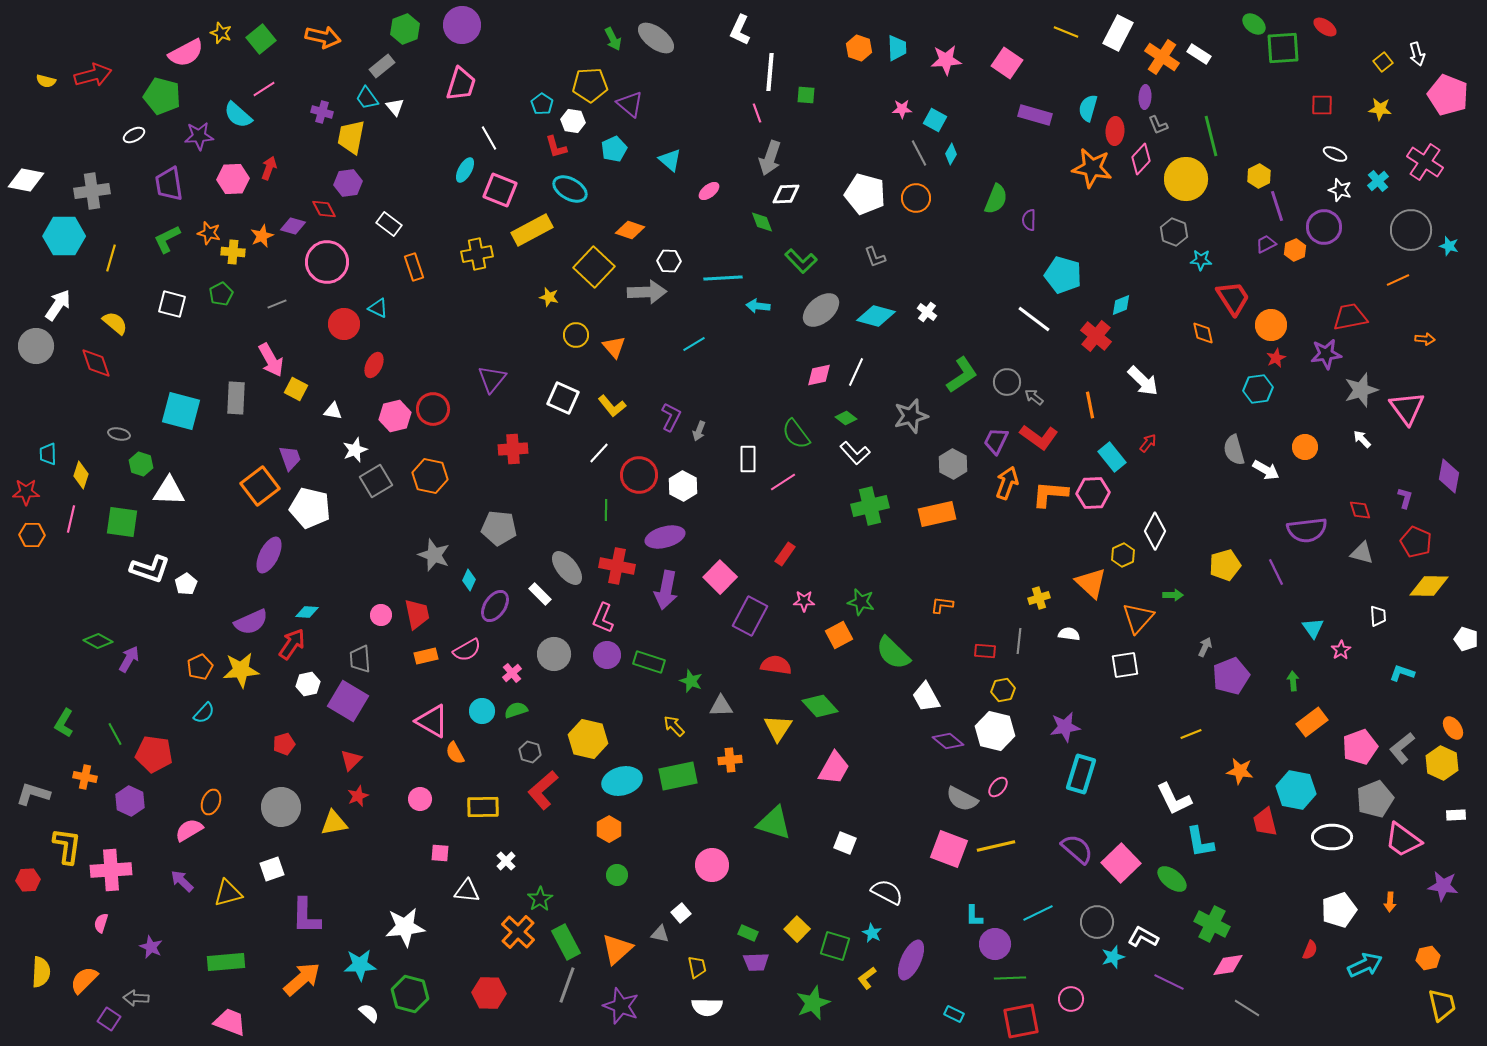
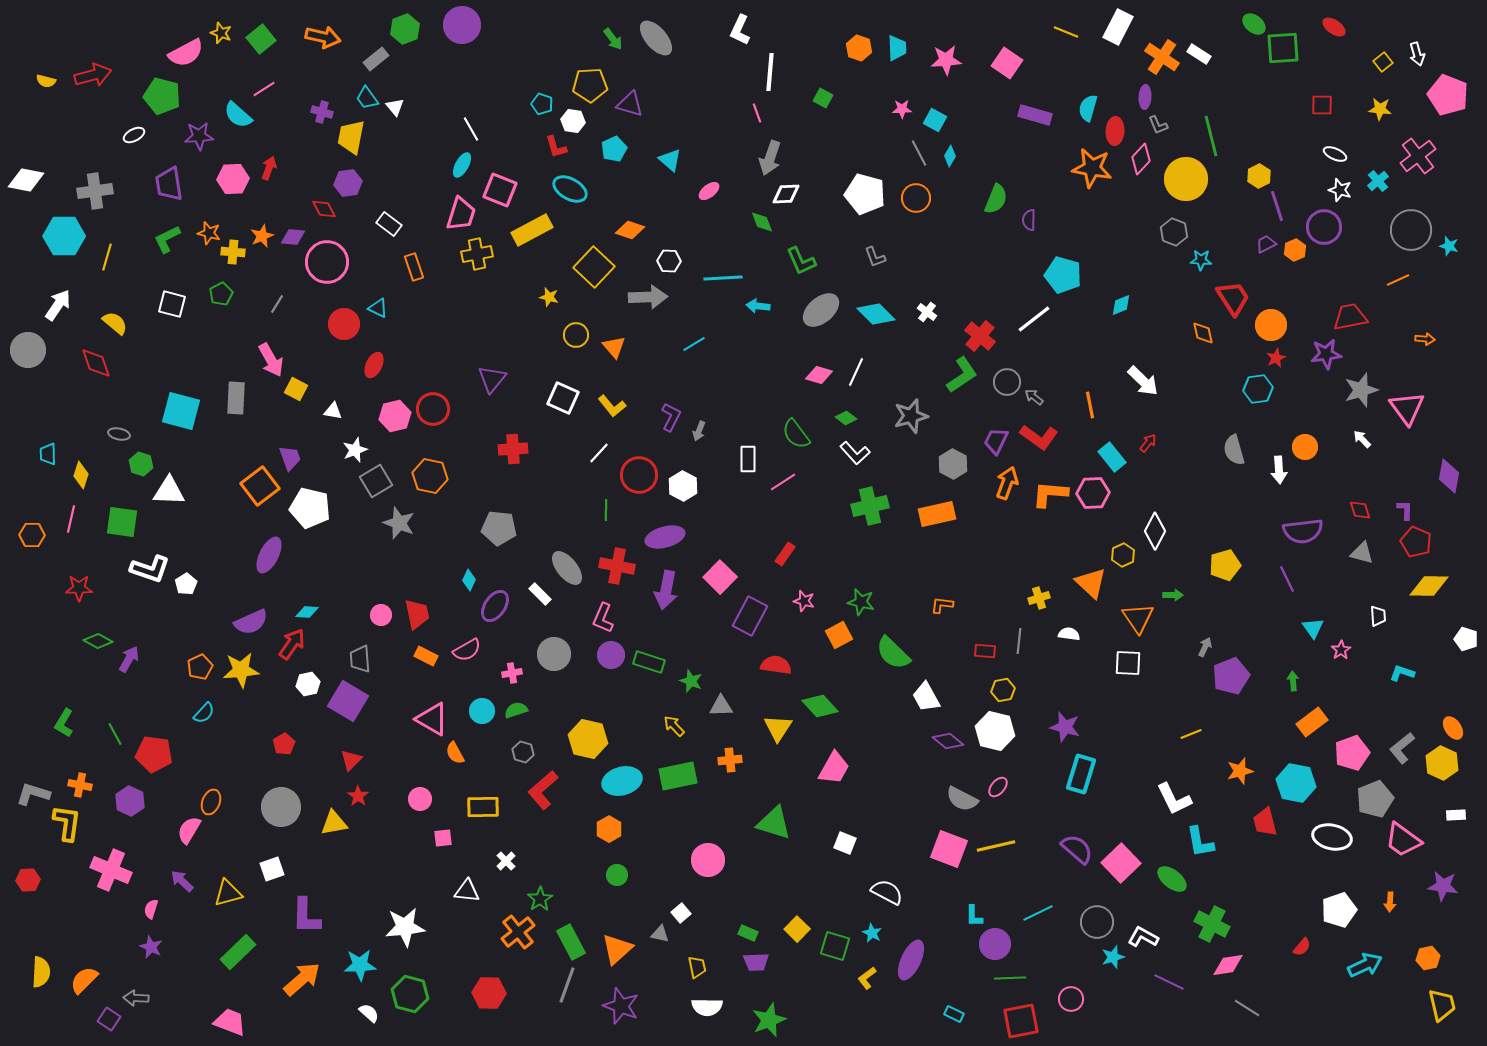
red ellipse at (1325, 27): moved 9 px right
white rectangle at (1118, 33): moved 6 px up
gray ellipse at (656, 38): rotated 12 degrees clockwise
green arrow at (613, 39): rotated 10 degrees counterclockwise
gray rectangle at (382, 66): moved 6 px left, 7 px up
pink trapezoid at (461, 84): moved 130 px down
green square at (806, 95): moved 17 px right, 3 px down; rotated 24 degrees clockwise
cyan pentagon at (542, 104): rotated 15 degrees counterclockwise
purple triangle at (630, 104): rotated 24 degrees counterclockwise
white line at (489, 138): moved 18 px left, 9 px up
cyan diamond at (951, 154): moved 1 px left, 2 px down
pink cross at (1425, 162): moved 7 px left, 6 px up; rotated 18 degrees clockwise
cyan ellipse at (465, 170): moved 3 px left, 5 px up
gray cross at (92, 191): moved 3 px right
purple diamond at (293, 226): moved 11 px down; rotated 10 degrees counterclockwise
yellow line at (111, 258): moved 4 px left, 1 px up
green L-shape at (801, 261): rotated 20 degrees clockwise
gray arrow at (647, 292): moved 1 px right, 5 px down
gray line at (277, 304): rotated 36 degrees counterclockwise
cyan diamond at (876, 316): moved 2 px up; rotated 30 degrees clockwise
white line at (1034, 319): rotated 75 degrees counterclockwise
red cross at (1096, 336): moved 116 px left
gray circle at (36, 346): moved 8 px left, 4 px down
pink diamond at (819, 375): rotated 28 degrees clockwise
white arrow at (1266, 470): moved 13 px right; rotated 56 degrees clockwise
red star at (26, 492): moved 53 px right, 96 px down
purple L-shape at (1405, 498): moved 12 px down; rotated 15 degrees counterclockwise
purple semicircle at (1307, 530): moved 4 px left, 1 px down
gray star at (434, 555): moved 35 px left, 32 px up
purple line at (1276, 572): moved 11 px right, 7 px down
pink star at (804, 601): rotated 15 degrees clockwise
orange triangle at (1138, 618): rotated 16 degrees counterclockwise
purple circle at (607, 655): moved 4 px right
orange rectangle at (426, 656): rotated 40 degrees clockwise
white square at (1125, 665): moved 3 px right, 2 px up; rotated 12 degrees clockwise
pink cross at (512, 673): rotated 30 degrees clockwise
pink triangle at (432, 721): moved 2 px up
purple star at (1065, 727): rotated 24 degrees clockwise
red pentagon at (284, 744): rotated 15 degrees counterclockwise
pink pentagon at (1360, 747): moved 8 px left, 6 px down
gray hexagon at (530, 752): moved 7 px left
orange star at (1240, 771): rotated 24 degrees counterclockwise
orange cross at (85, 777): moved 5 px left, 8 px down
cyan hexagon at (1296, 790): moved 7 px up
red star at (358, 796): rotated 15 degrees counterclockwise
pink semicircle at (189, 830): rotated 28 degrees counterclockwise
white ellipse at (1332, 837): rotated 12 degrees clockwise
yellow L-shape at (67, 846): moved 23 px up
pink square at (440, 853): moved 3 px right, 15 px up; rotated 12 degrees counterclockwise
pink circle at (712, 865): moved 4 px left, 5 px up
pink cross at (111, 870): rotated 27 degrees clockwise
pink semicircle at (101, 923): moved 50 px right, 14 px up
orange cross at (518, 932): rotated 8 degrees clockwise
green rectangle at (566, 942): moved 5 px right
red semicircle at (1310, 950): moved 8 px left, 3 px up; rotated 18 degrees clockwise
green rectangle at (226, 962): moved 12 px right, 10 px up; rotated 39 degrees counterclockwise
green star at (813, 1003): moved 44 px left, 17 px down
